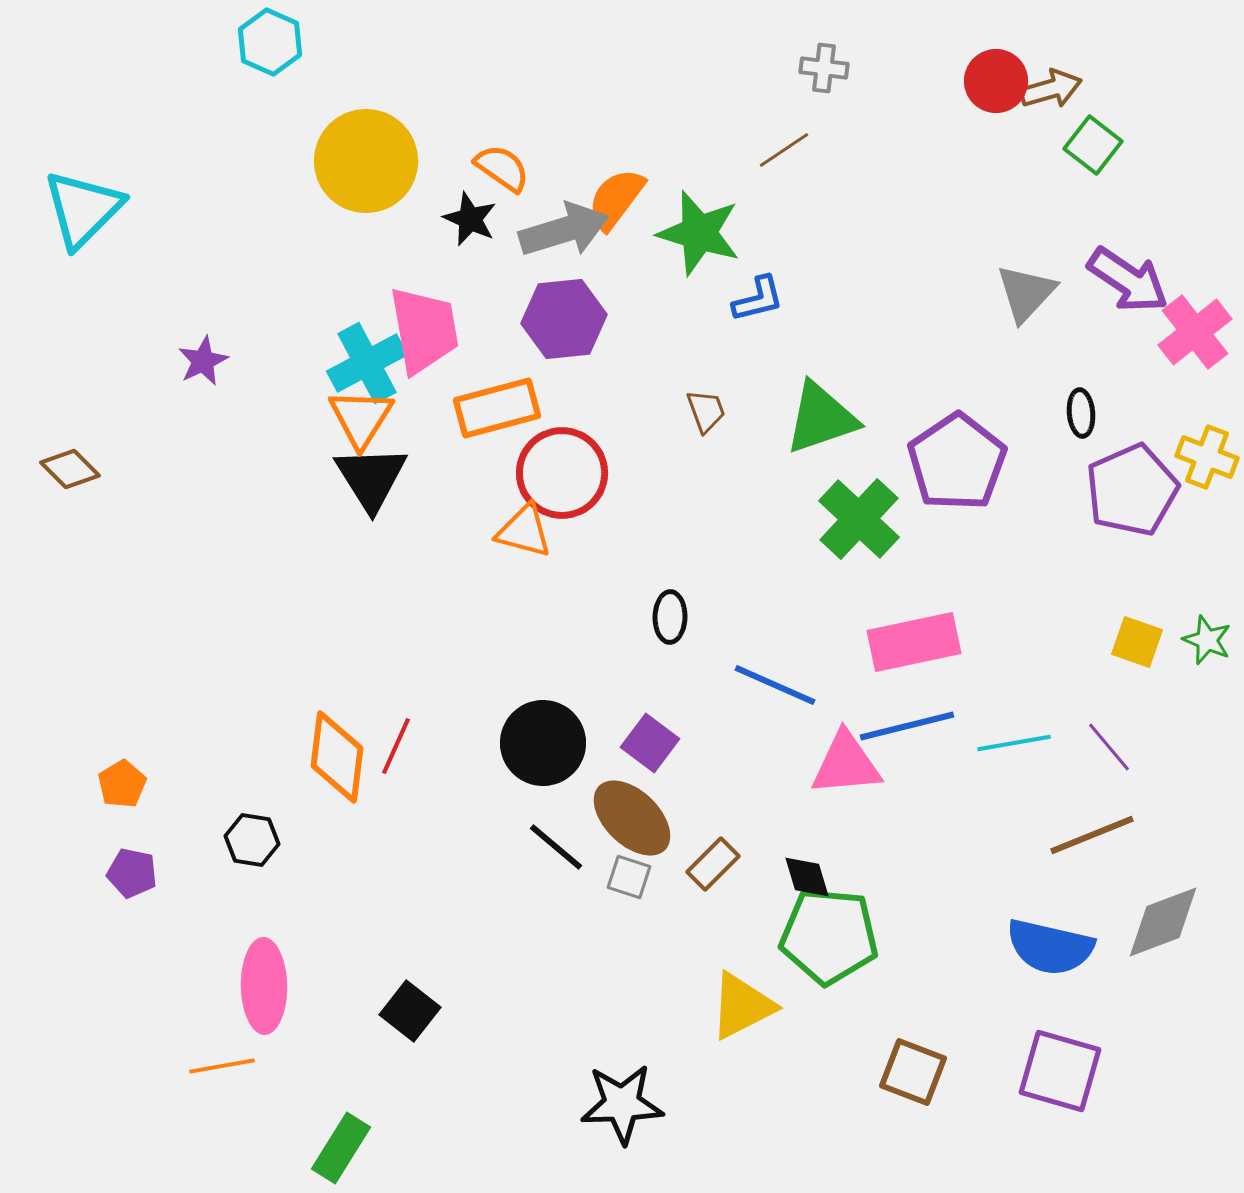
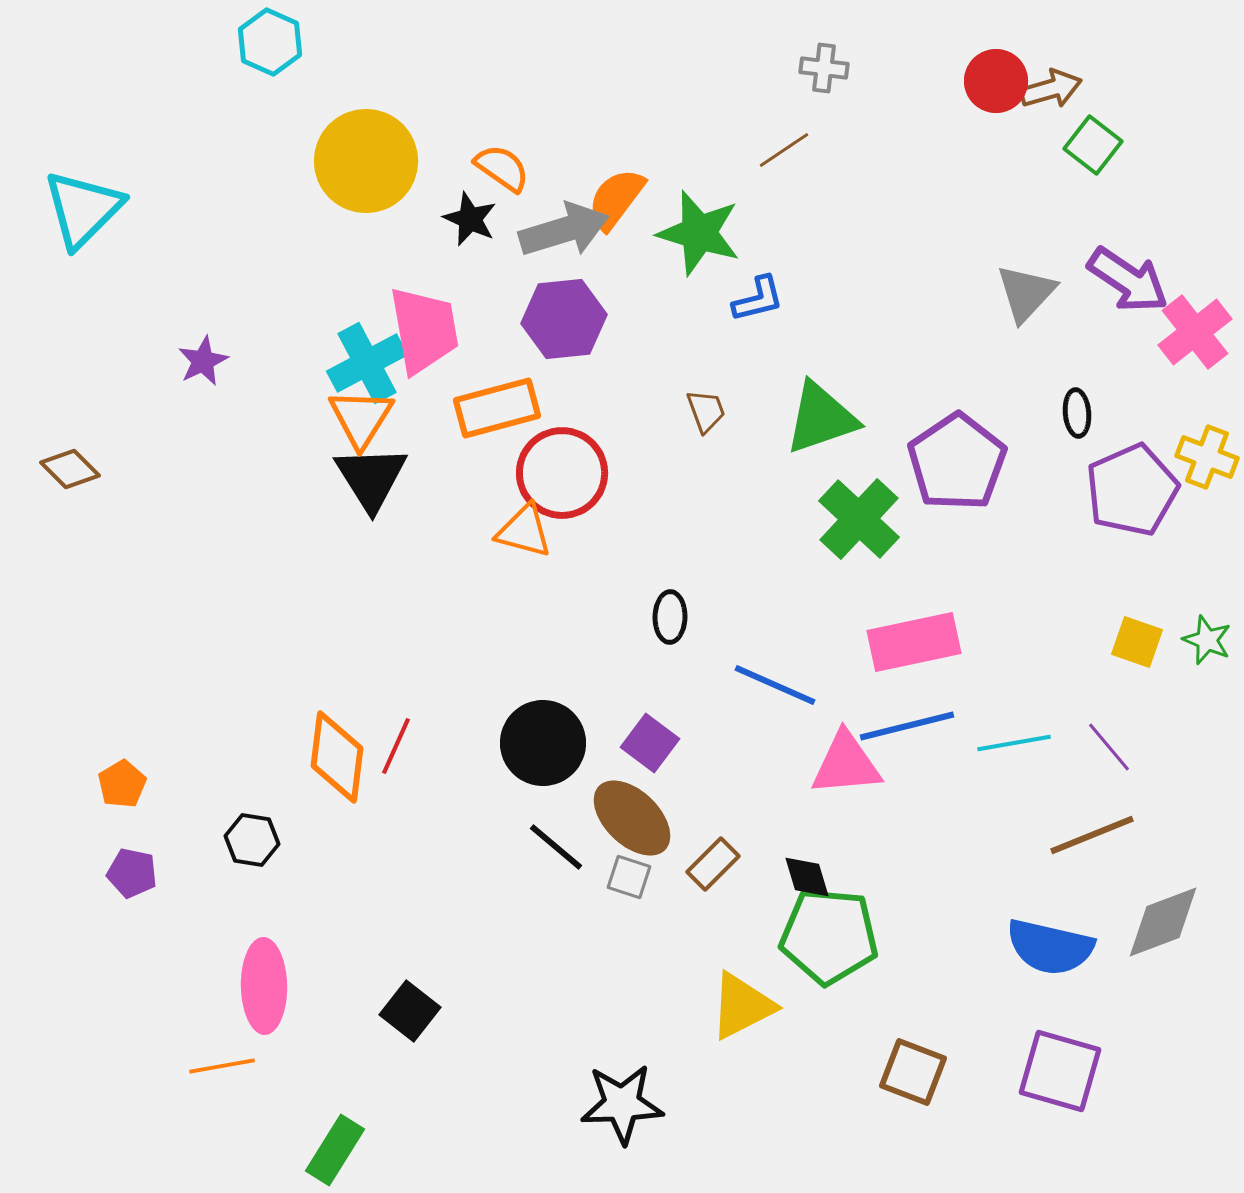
black ellipse at (1081, 413): moved 4 px left
green rectangle at (341, 1148): moved 6 px left, 2 px down
